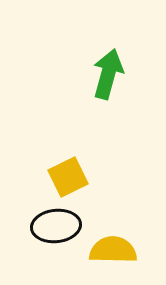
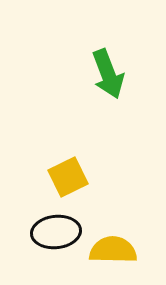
green arrow: rotated 144 degrees clockwise
black ellipse: moved 6 px down
